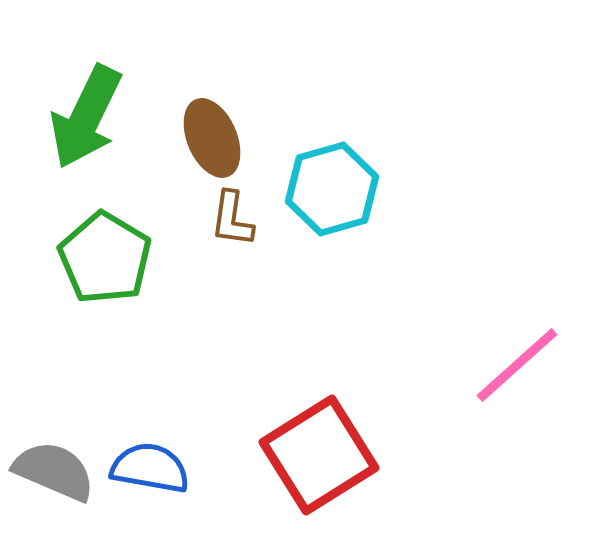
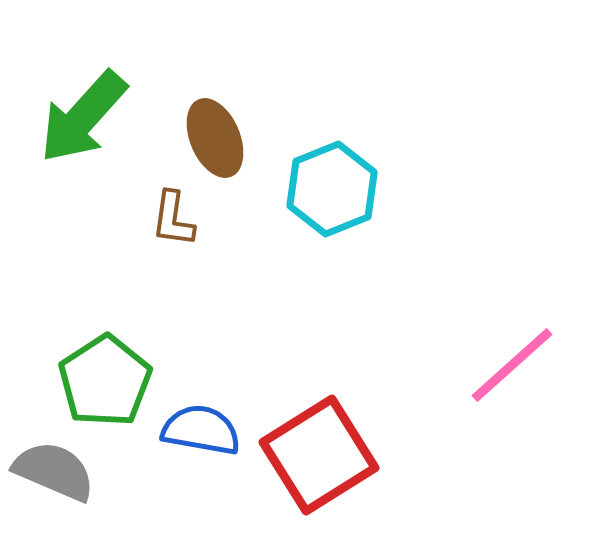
green arrow: moved 3 px left; rotated 16 degrees clockwise
brown ellipse: moved 3 px right
cyan hexagon: rotated 6 degrees counterclockwise
brown L-shape: moved 59 px left
green pentagon: moved 123 px down; rotated 8 degrees clockwise
pink line: moved 5 px left
blue semicircle: moved 51 px right, 38 px up
